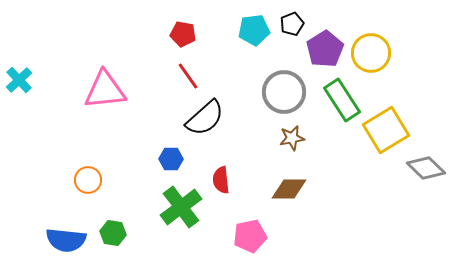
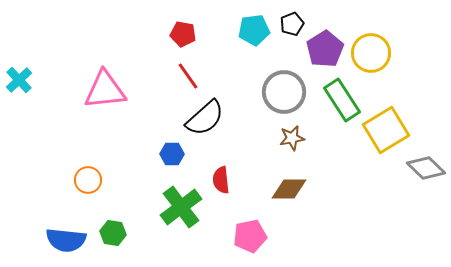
blue hexagon: moved 1 px right, 5 px up
